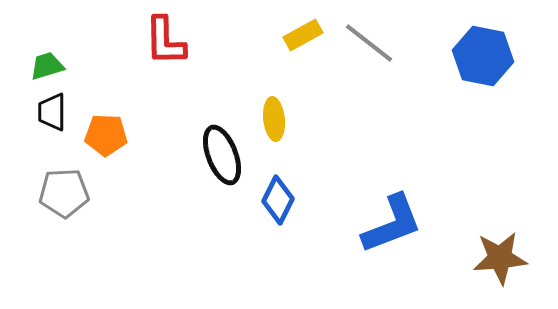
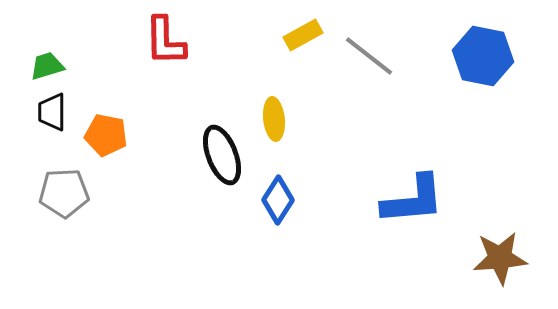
gray line: moved 13 px down
orange pentagon: rotated 9 degrees clockwise
blue diamond: rotated 6 degrees clockwise
blue L-shape: moved 21 px right, 24 px up; rotated 16 degrees clockwise
